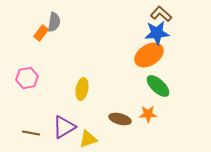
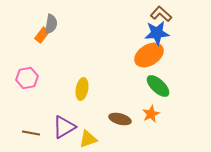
gray semicircle: moved 3 px left, 2 px down
orange rectangle: moved 1 px right, 2 px down
orange star: moved 3 px right; rotated 24 degrees counterclockwise
